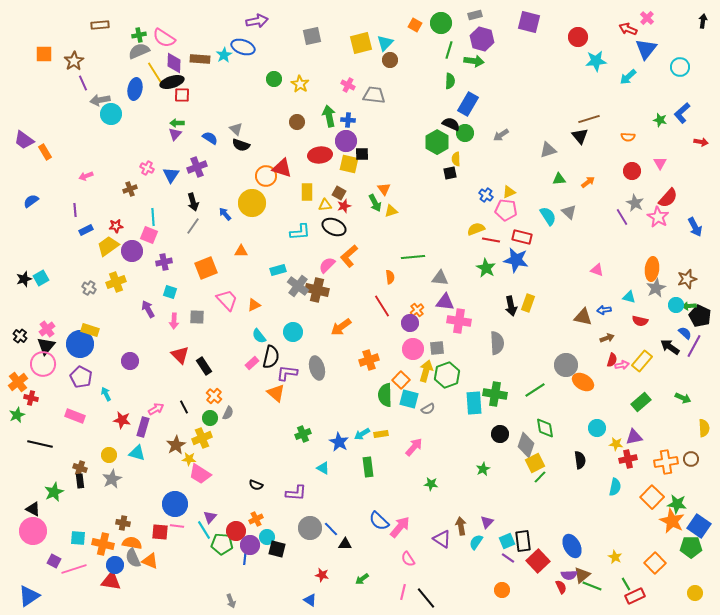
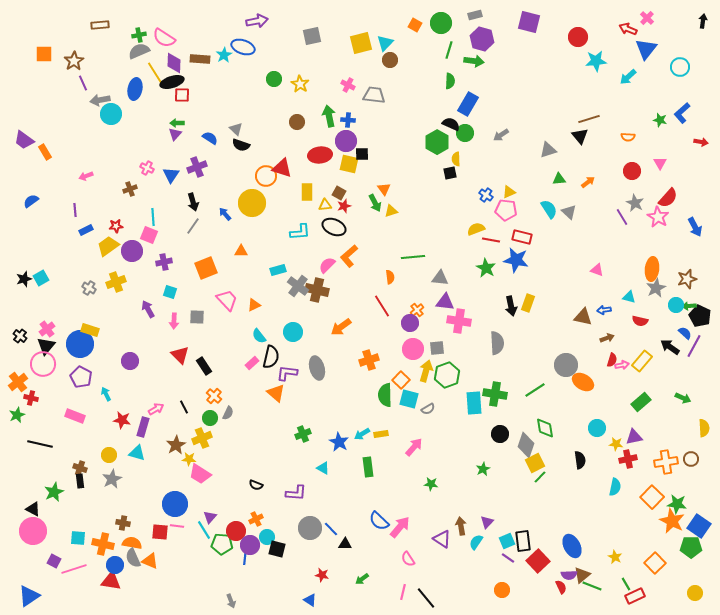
cyan semicircle at (548, 216): moved 1 px right, 7 px up
